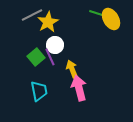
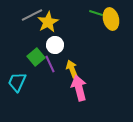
yellow ellipse: rotated 15 degrees clockwise
purple line: moved 7 px down
cyan trapezoid: moved 22 px left, 9 px up; rotated 145 degrees counterclockwise
